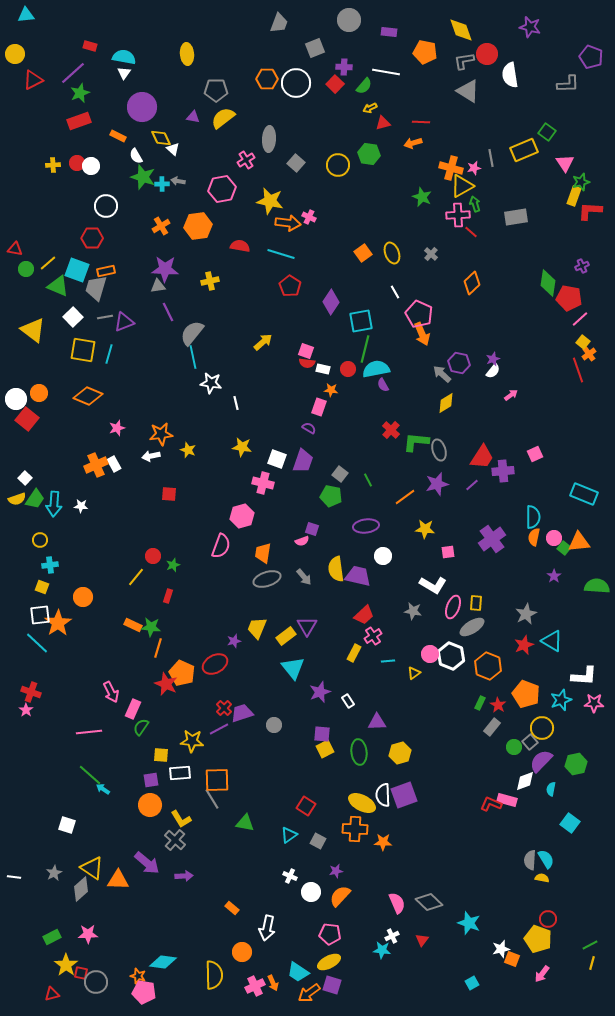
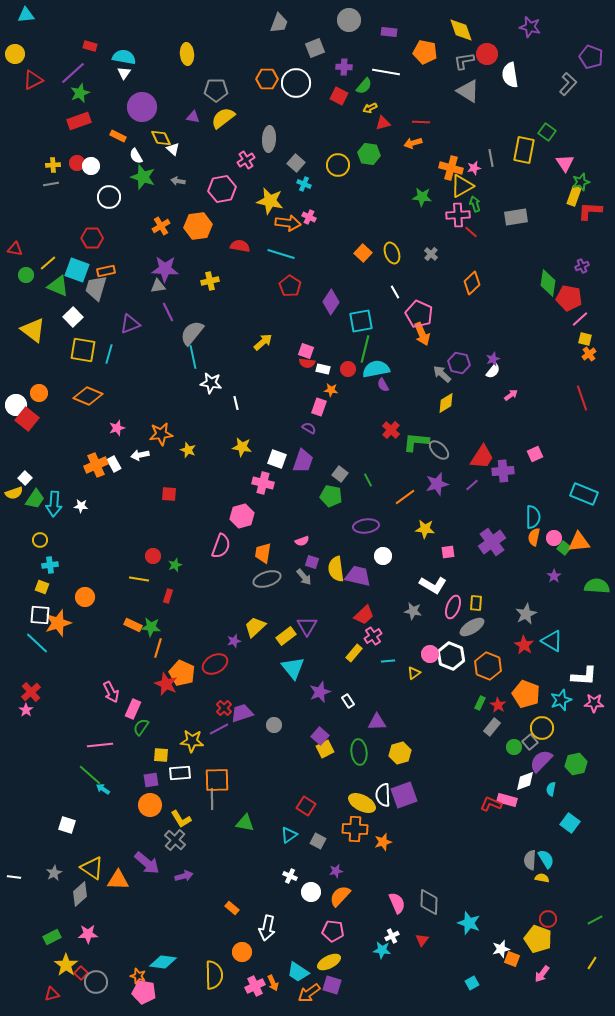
red square at (335, 84): moved 4 px right, 12 px down; rotated 18 degrees counterclockwise
gray L-shape at (568, 84): rotated 45 degrees counterclockwise
yellow rectangle at (524, 150): rotated 56 degrees counterclockwise
cyan cross at (162, 184): moved 142 px right; rotated 24 degrees clockwise
green star at (422, 197): rotated 18 degrees counterclockwise
white circle at (106, 206): moved 3 px right, 9 px up
orange square at (363, 253): rotated 12 degrees counterclockwise
green circle at (26, 269): moved 6 px down
gray line at (105, 317): moved 54 px left, 133 px up
purple triangle at (124, 322): moved 6 px right, 2 px down
yellow square at (583, 342): moved 2 px right, 3 px up; rotated 24 degrees counterclockwise
red line at (578, 370): moved 4 px right, 28 px down
white circle at (16, 399): moved 6 px down
gray ellipse at (439, 450): rotated 30 degrees counterclockwise
white arrow at (151, 456): moved 11 px left, 1 px up
yellow semicircle at (17, 499): moved 3 px left, 6 px up
purple square at (312, 529): moved 33 px down
purple cross at (492, 539): moved 3 px down
green star at (173, 565): moved 2 px right
yellow line at (136, 577): moved 3 px right, 2 px down; rotated 60 degrees clockwise
orange circle at (83, 597): moved 2 px right
white square at (40, 615): rotated 10 degrees clockwise
orange star at (58, 623): rotated 16 degrees clockwise
yellow trapezoid at (257, 628): moved 2 px left, 1 px up; rotated 25 degrees clockwise
red star at (524, 645): rotated 18 degrees counterclockwise
yellow rectangle at (354, 653): rotated 12 degrees clockwise
red cross at (31, 692): rotated 30 degrees clockwise
pink line at (89, 732): moved 11 px right, 13 px down
purple square at (322, 734): moved 2 px left, 2 px down; rotated 36 degrees clockwise
gray line at (212, 799): rotated 30 degrees clockwise
orange star at (383, 842): rotated 18 degrees counterclockwise
purple arrow at (184, 876): rotated 12 degrees counterclockwise
gray diamond at (81, 889): moved 1 px left, 5 px down
gray diamond at (429, 902): rotated 48 degrees clockwise
pink pentagon at (330, 934): moved 3 px right, 3 px up
green line at (590, 945): moved 5 px right, 25 px up
yellow line at (592, 963): rotated 16 degrees clockwise
red square at (81, 973): rotated 32 degrees clockwise
